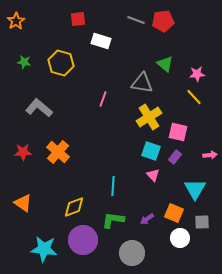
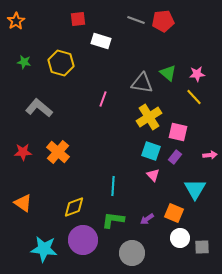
green triangle: moved 3 px right, 9 px down
gray square: moved 25 px down
